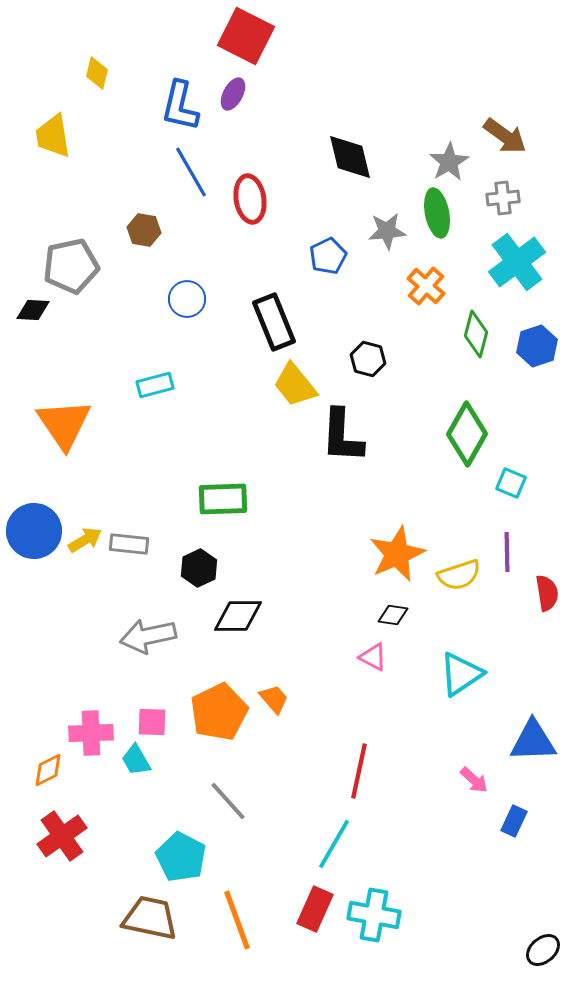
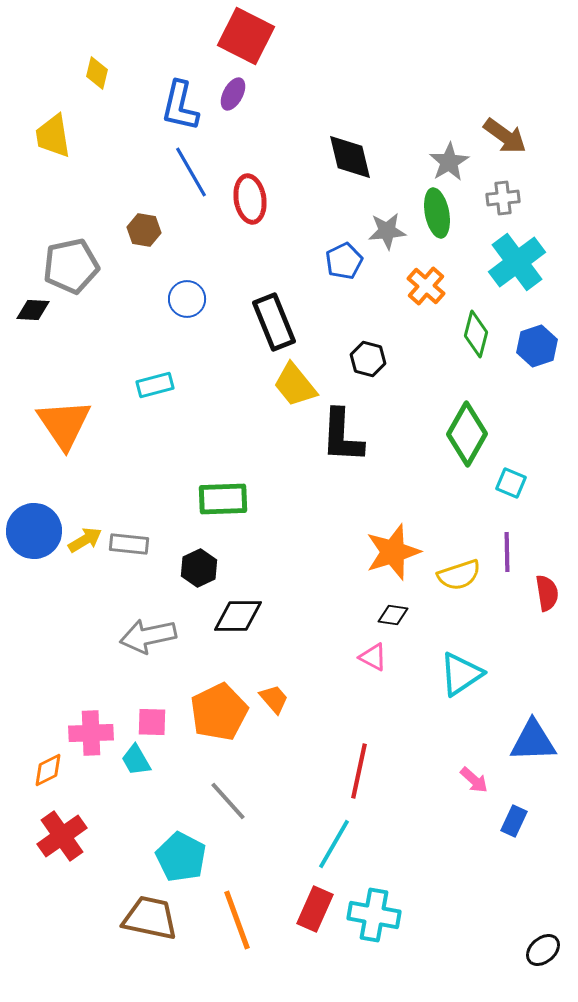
blue pentagon at (328, 256): moved 16 px right, 5 px down
orange star at (397, 554): moved 4 px left, 2 px up; rotated 6 degrees clockwise
